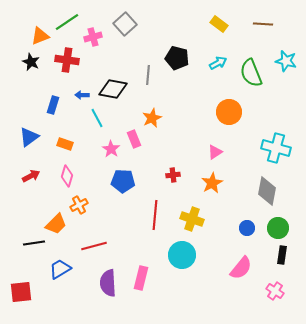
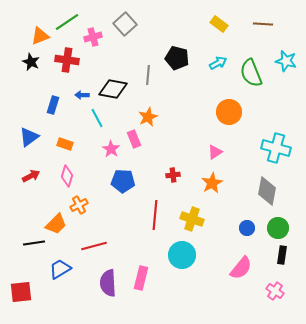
orange star at (152, 118): moved 4 px left, 1 px up
